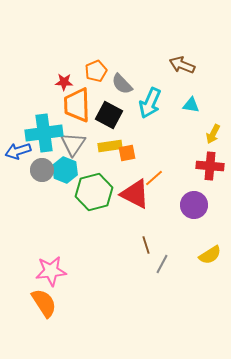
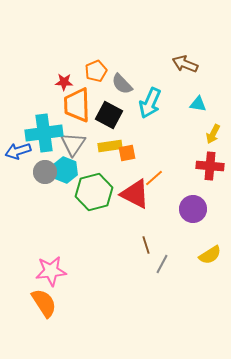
brown arrow: moved 3 px right, 1 px up
cyan triangle: moved 7 px right, 1 px up
gray circle: moved 3 px right, 2 px down
purple circle: moved 1 px left, 4 px down
